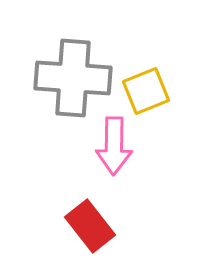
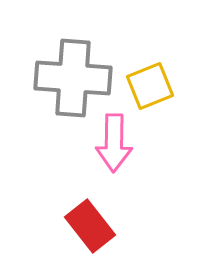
yellow square: moved 4 px right, 5 px up
pink arrow: moved 3 px up
